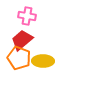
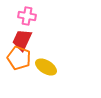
red trapezoid: rotated 25 degrees counterclockwise
yellow ellipse: moved 3 px right, 6 px down; rotated 30 degrees clockwise
